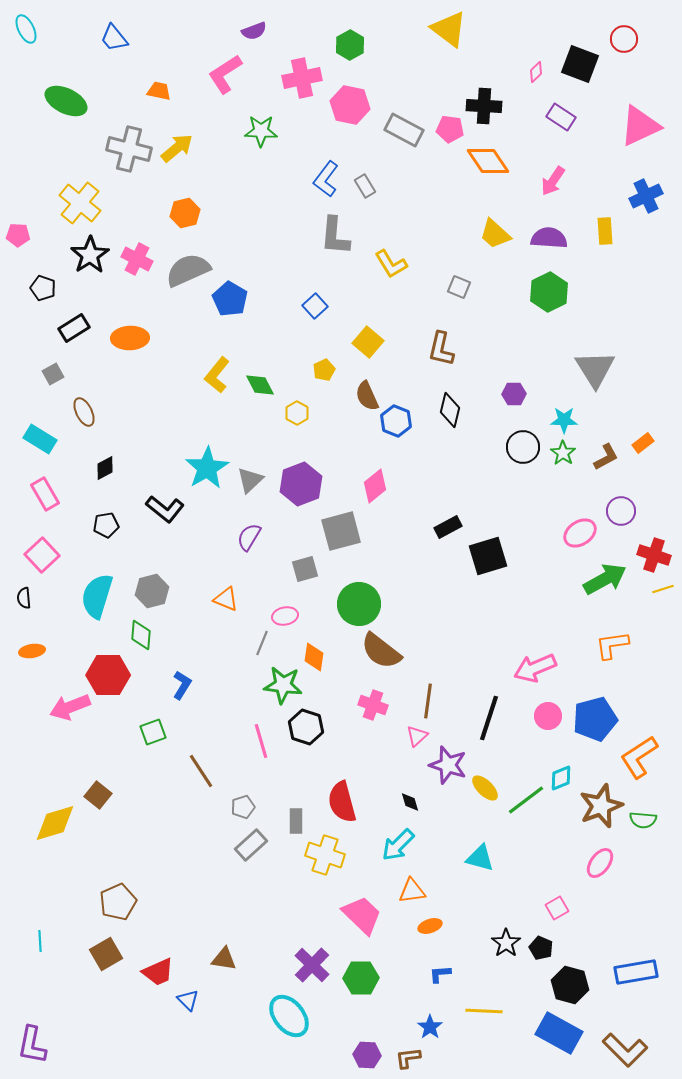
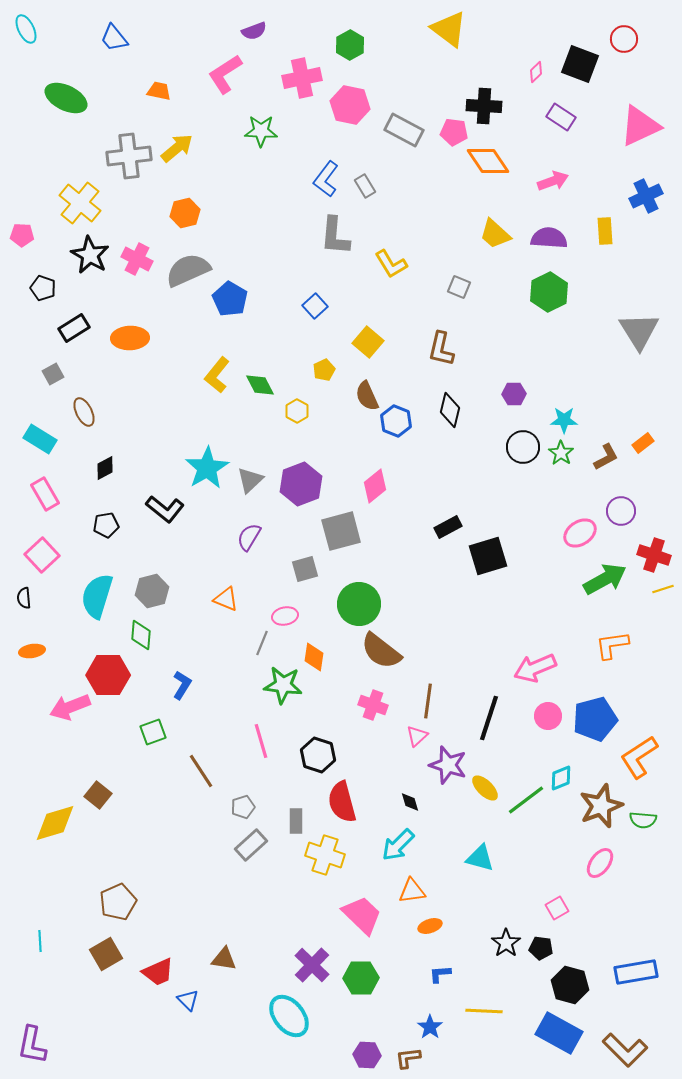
green ellipse at (66, 101): moved 3 px up
pink pentagon at (450, 129): moved 4 px right, 3 px down
gray cross at (129, 149): moved 7 px down; rotated 21 degrees counterclockwise
pink arrow at (553, 181): rotated 144 degrees counterclockwise
pink pentagon at (18, 235): moved 4 px right
black star at (90, 255): rotated 9 degrees counterclockwise
gray triangle at (595, 369): moved 44 px right, 38 px up
yellow hexagon at (297, 413): moved 2 px up
green star at (563, 453): moved 2 px left
black hexagon at (306, 727): moved 12 px right, 28 px down
black pentagon at (541, 948): rotated 15 degrees counterclockwise
